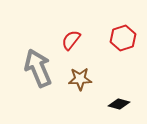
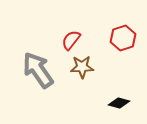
gray arrow: moved 2 px down; rotated 12 degrees counterclockwise
brown star: moved 2 px right, 12 px up
black diamond: moved 1 px up
